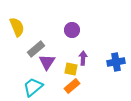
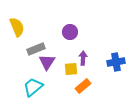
purple circle: moved 2 px left, 2 px down
gray rectangle: rotated 18 degrees clockwise
yellow square: rotated 16 degrees counterclockwise
orange rectangle: moved 11 px right
